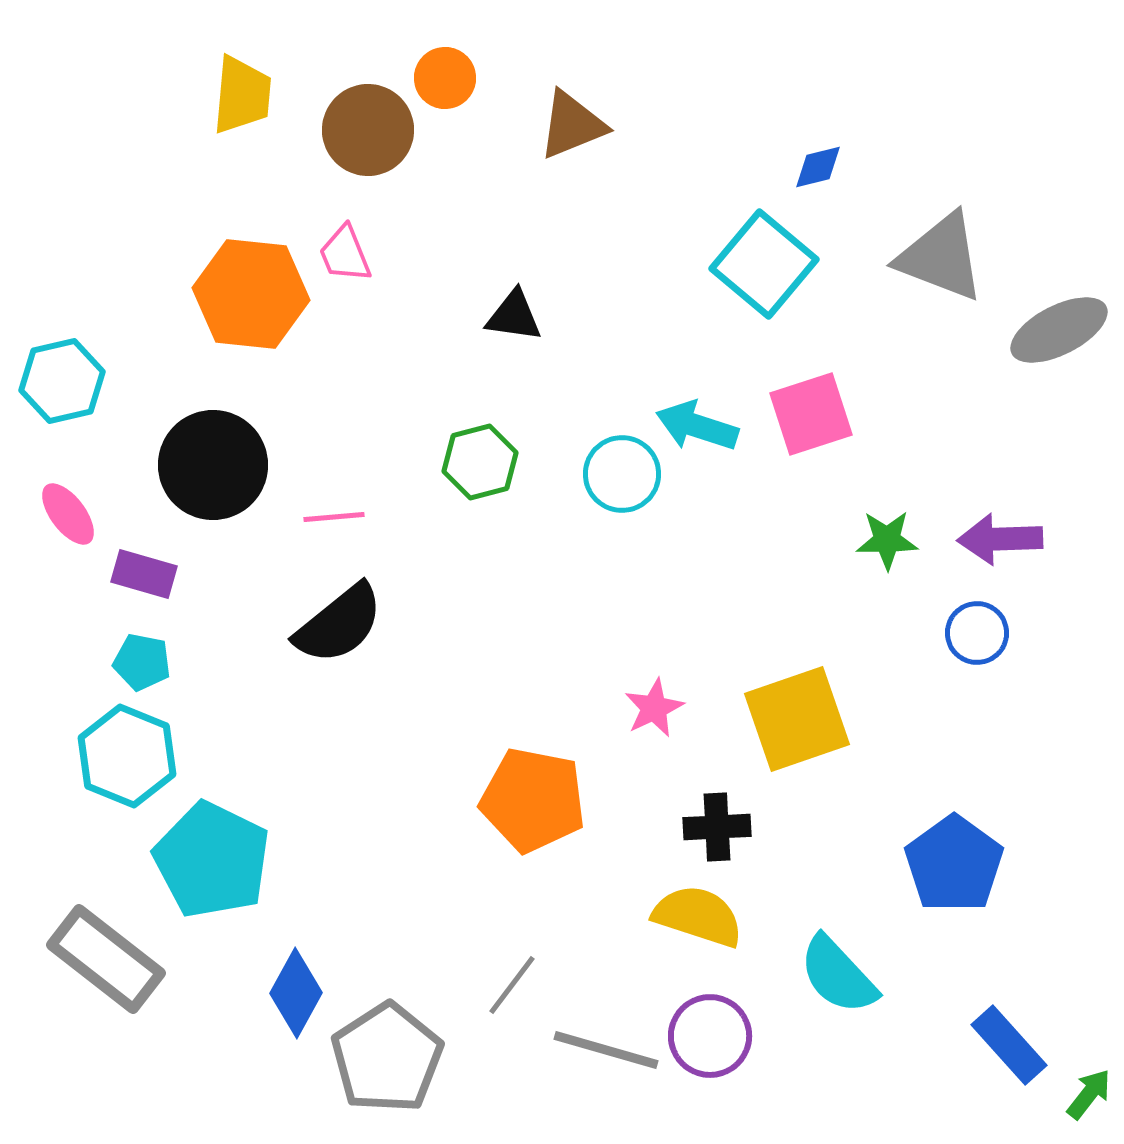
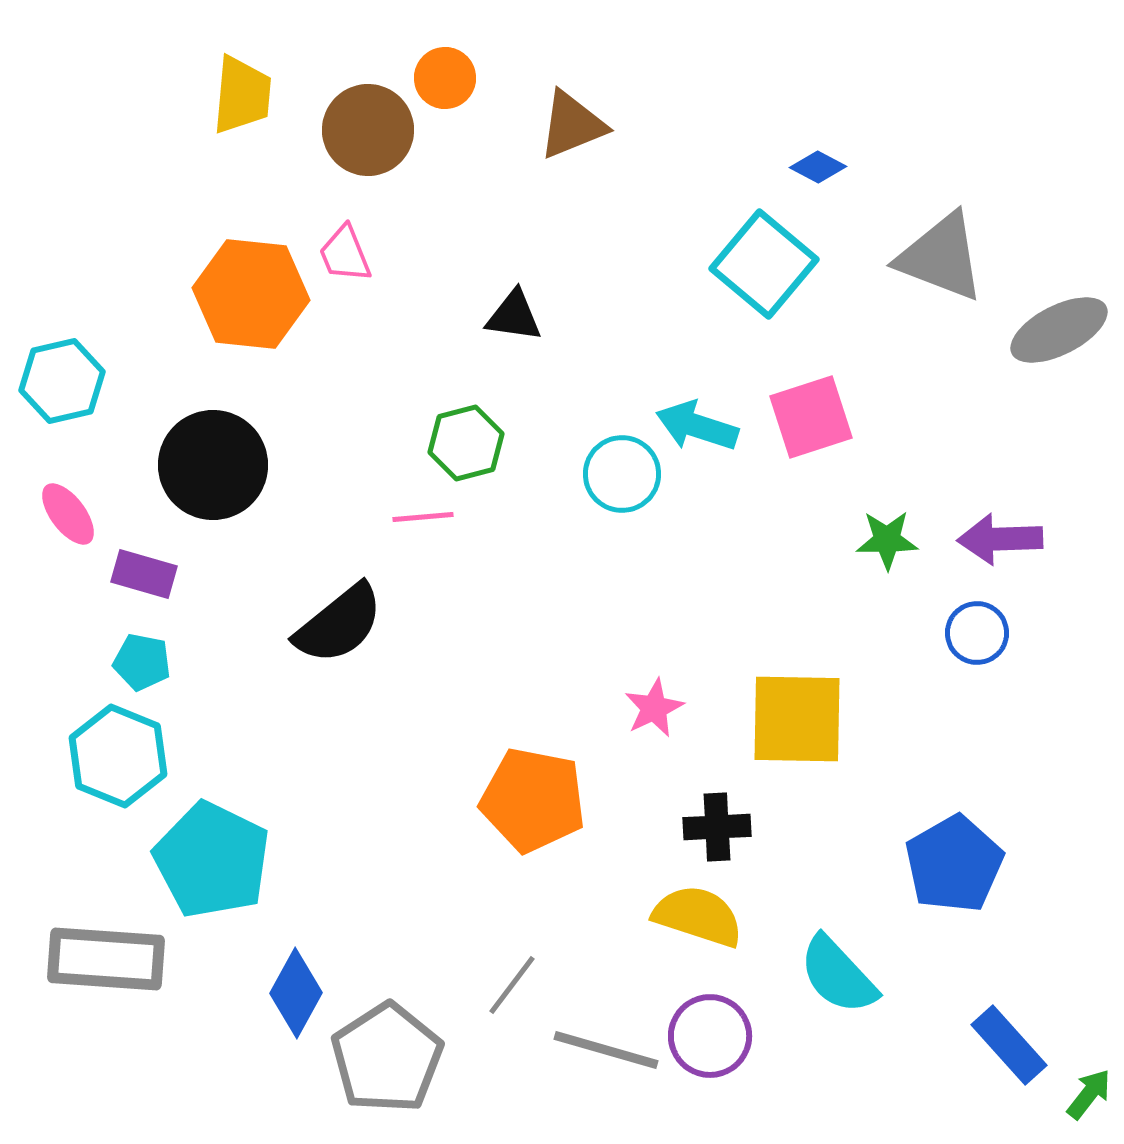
blue diamond at (818, 167): rotated 42 degrees clockwise
pink square at (811, 414): moved 3 px down
green hexagon at (480, 462): moved 14 px left, 19 px up
pink line at (334, 517): moved 89 px right
yellow square at (797, 719): rotated 20 degrees clockwise
cyan hexagon at (127, 756): moved 9 px left
blue pentagon at (954, 864): rotated 6 degrees clockwise
gray rectangle at (106, 959): rotated 34 degrees counterclockwise
